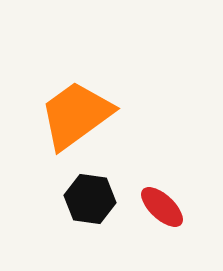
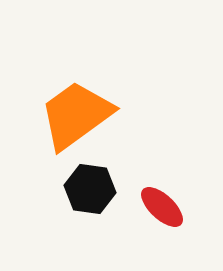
black hexagon: moved 10 px up
